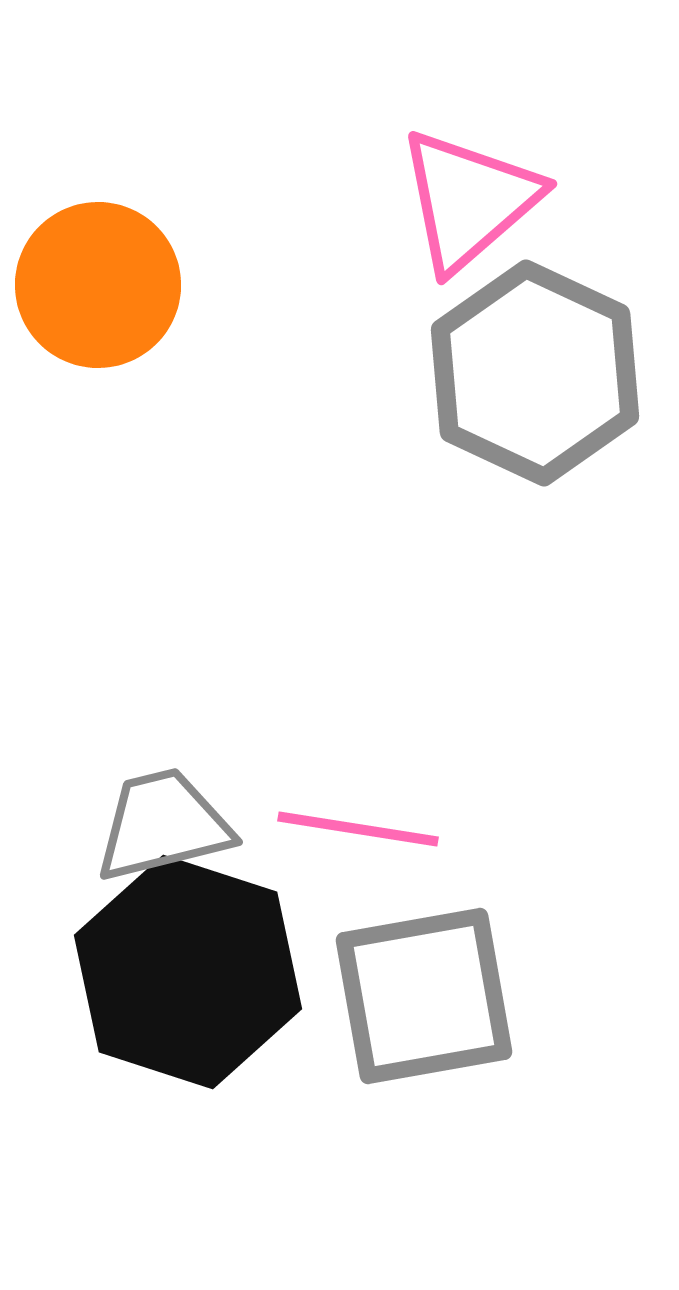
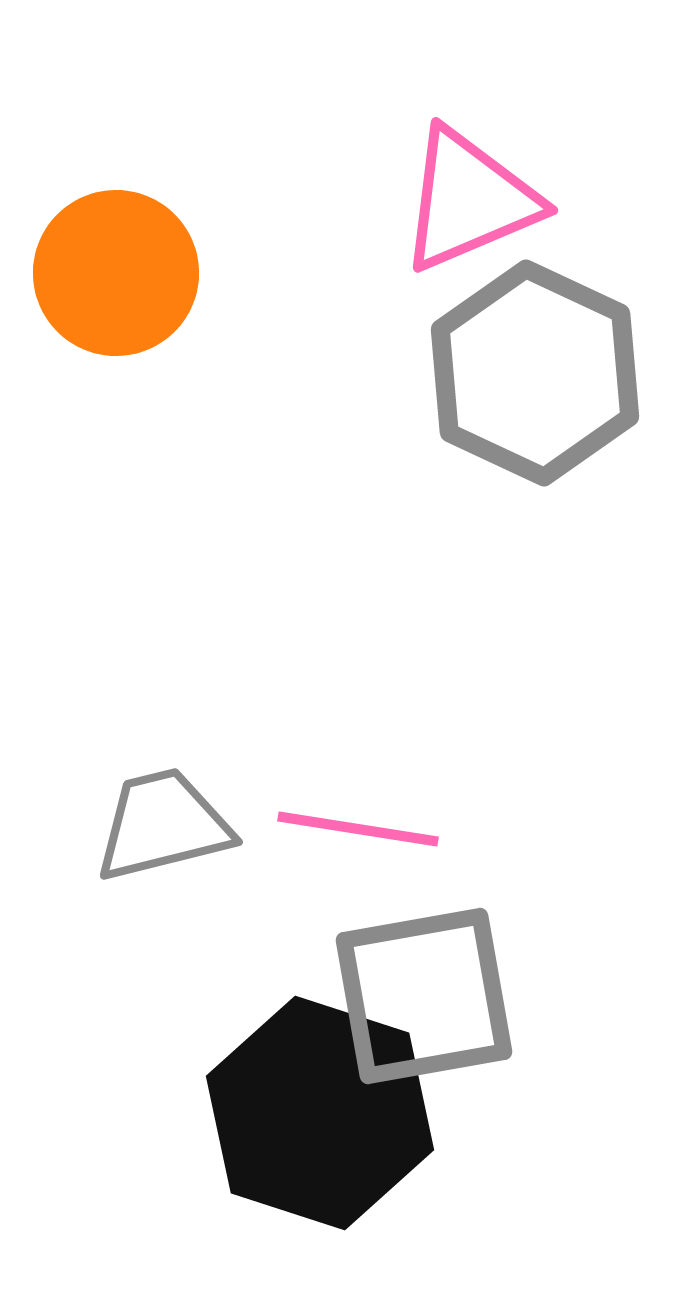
pink triangle: rotated 18 degrees clockwise
orange circle: moved 18 px right, 12 px up
black hexagon: moved 132 px right, 141 px down
